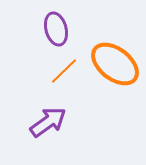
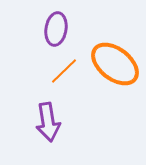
purple ellipse: rotated 24 degrees clockwise
purple arrow: rotated 117 degrees clockwise
